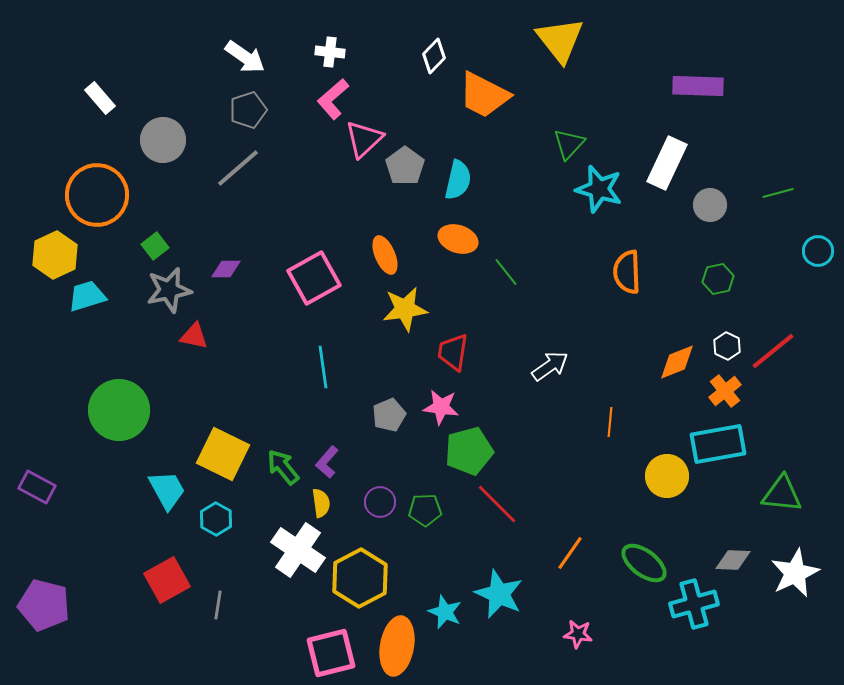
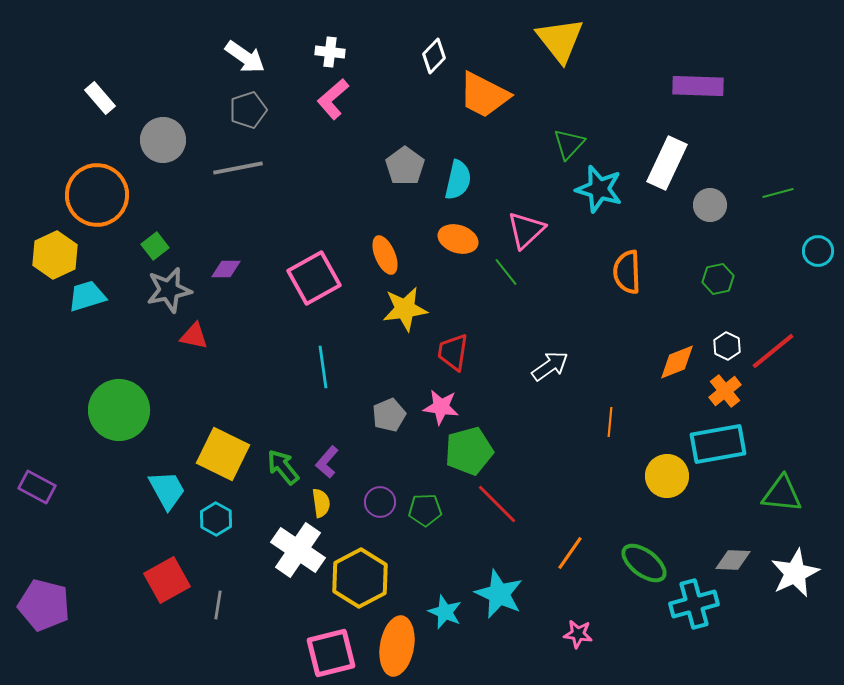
pink triangle at (364, 139): moved 162 px right, 91 px down
gray line at (238, 168): rotated 30 degrees clockwise
